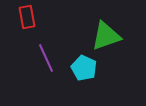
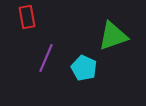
green triangle: moved 7 px right
purple line: rotated 48 degrees clockwise
